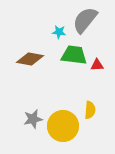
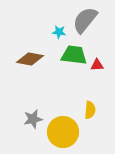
yellow circle: moved 6 px down
